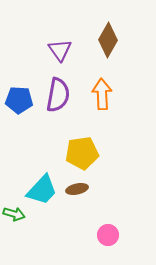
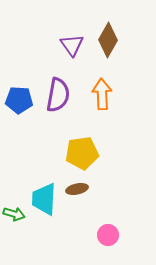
purple triangle: moved 12 px right, 5 px up
cyan trapezoid: moved 2 px right, 9 px down; rotated 140 degrees clockwise
